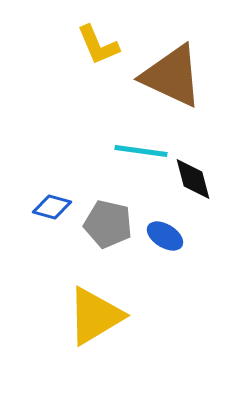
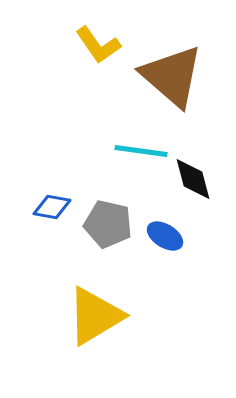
yellow L-shape: rotated 12 degrees counterclockwise
brown triangle: rotated 16 degrees clockwise
blue diamond: rotated 6 degrees counterclockwise
